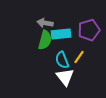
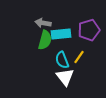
gray arrow: moved 2 px left
